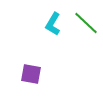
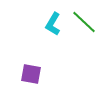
green line: moved 2 px left, 1 px up
